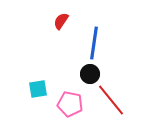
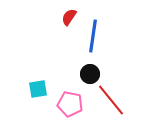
red semicircle: moved 8 px right, 4 px up
blue line: moved 1 px left, 7 px up
